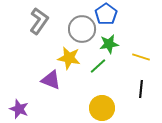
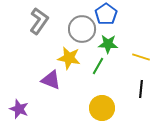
green star: moved 1 px left; rotated 12 degrees clockwise
green line: rotated 18 degrees counterclockwise
